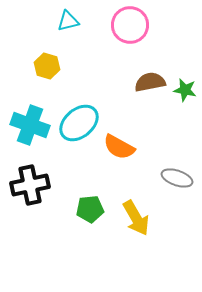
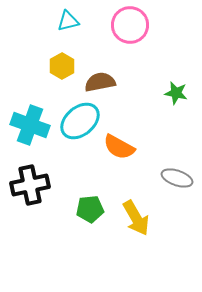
yellow hexagon: moved 15 px right; rotated 15 degrees clockwise
brown semicircle: moved 50 px left
green star: moved 9 px left, 3 px down
cyan ellipse: moved 1 px right, 2 px up
